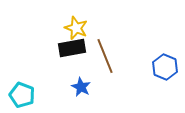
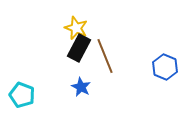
black rectangle: moved 7 px right; rotated 52 degrees counterclockwise
